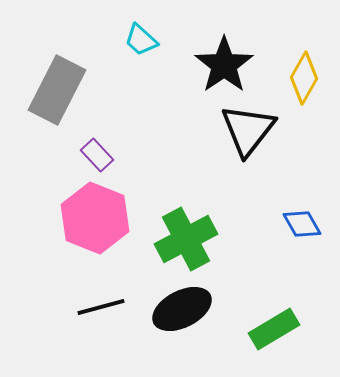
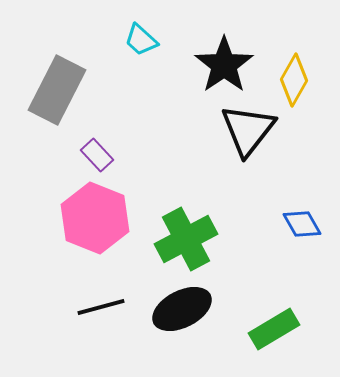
yellow diamond: moved 10 px left, 2 px down
